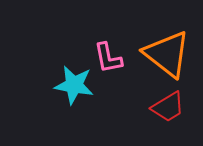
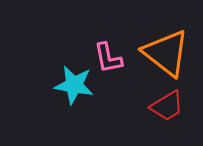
orange triangle: moved 1 px left, 1 px up
red trapezoid: moved 1 px left, 1 px up
